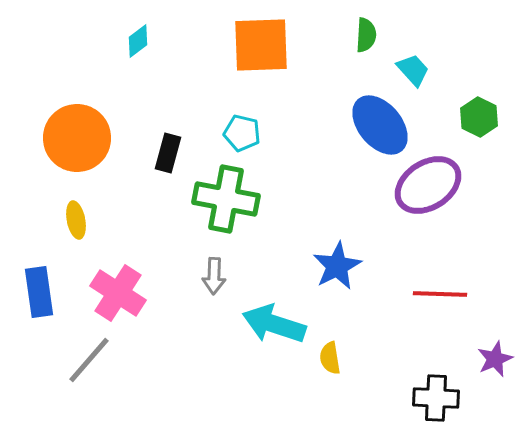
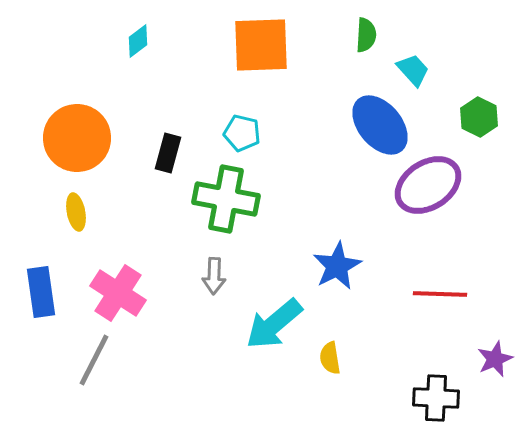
yellow ellipse: moved 8 px up
blue rectangle: moved 2 px right
cyan arrow: rotated 58 degrees counterclockwise
gray line: moved 5 px right; rotated 14 degrees counterclockwise
